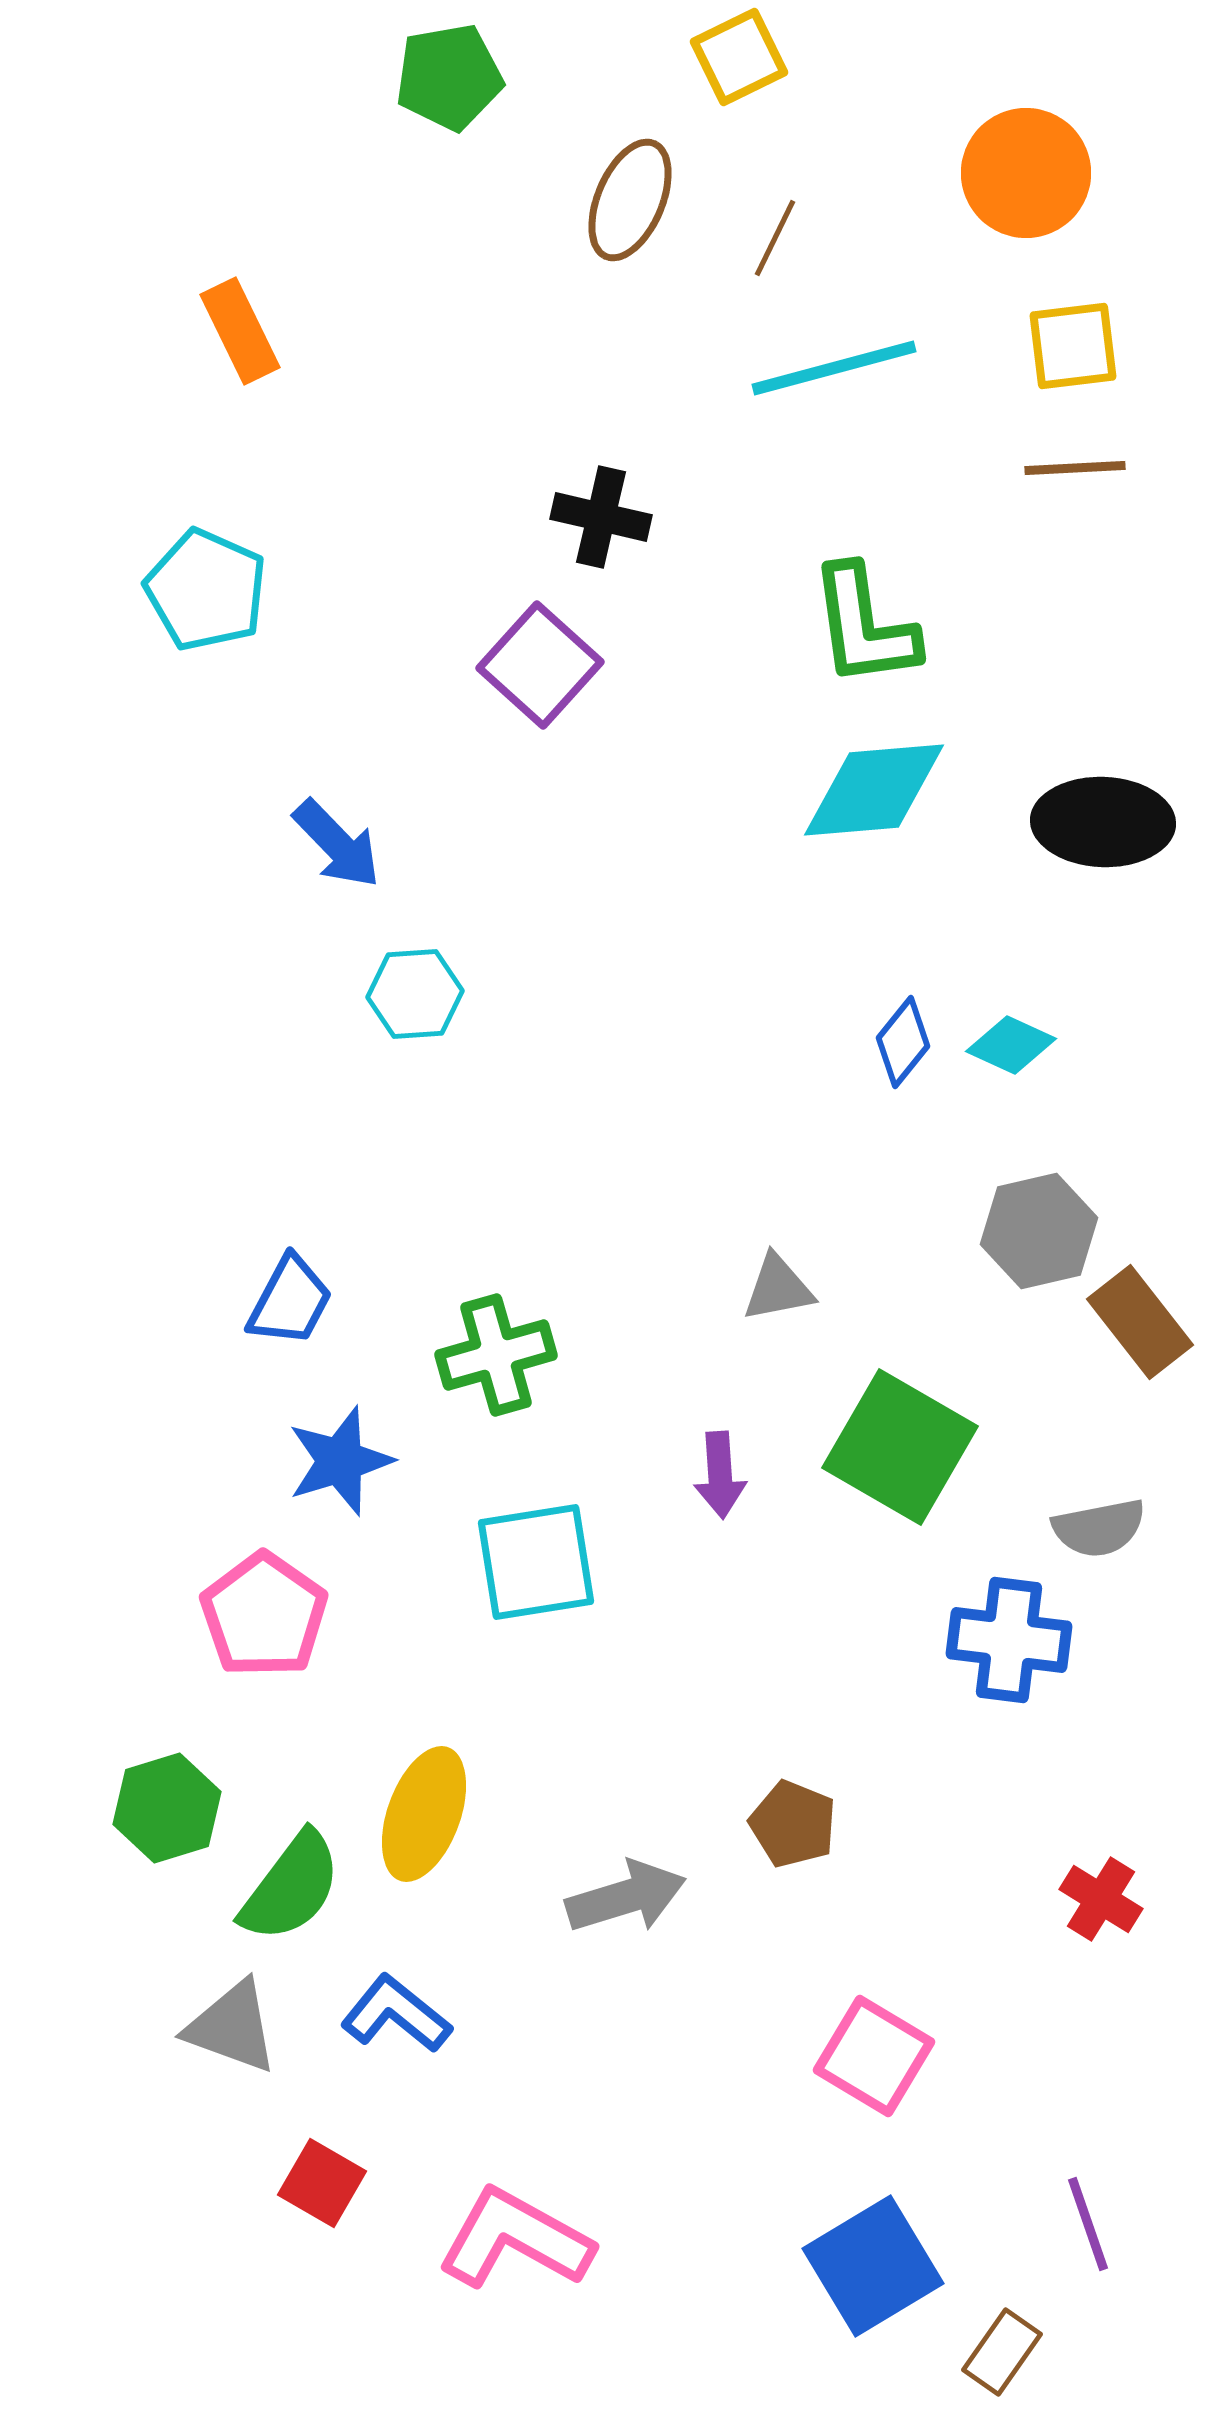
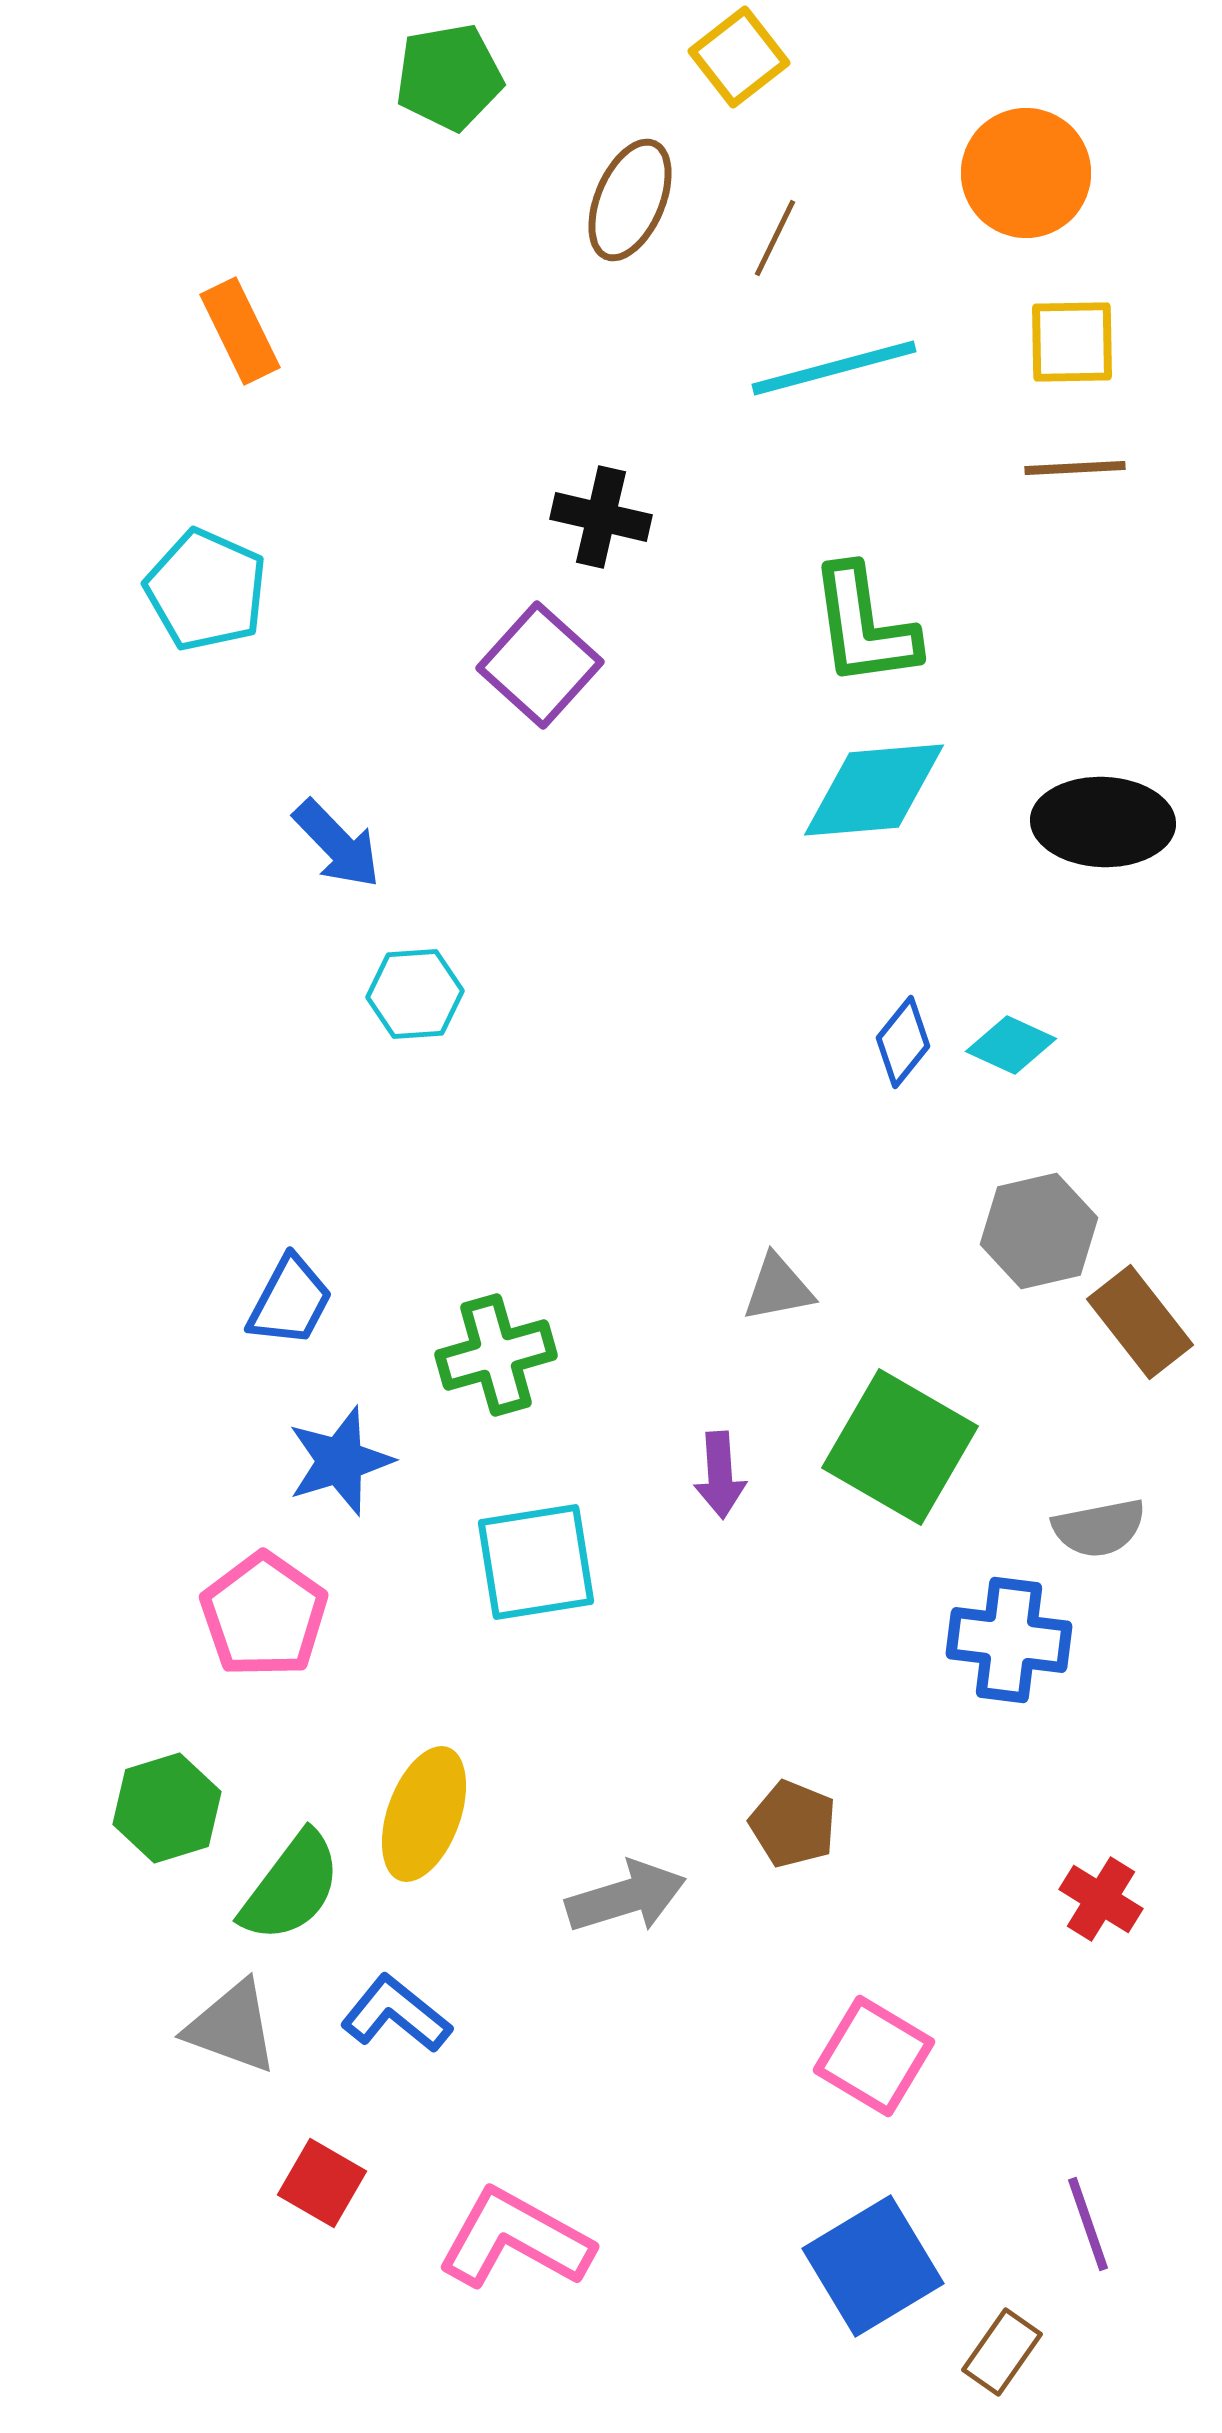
yellow square at (739, 57): rotated 12 degrees counterclockwise
yellow square at (1073, 346): moved 1 px left, 4 px up; rotated 6 degrees clockwise
